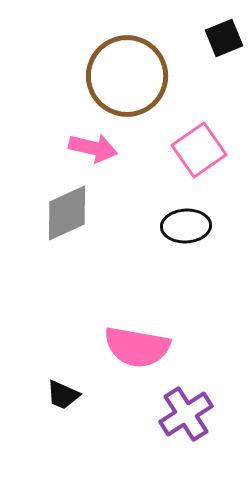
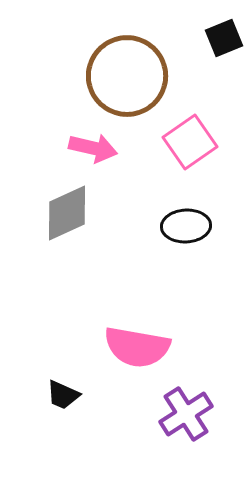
pink square: moved 9 px left, 8 px up
